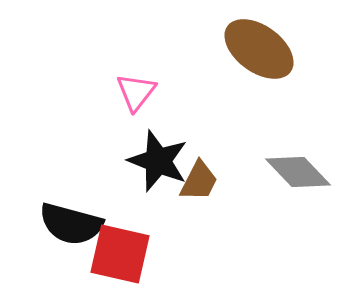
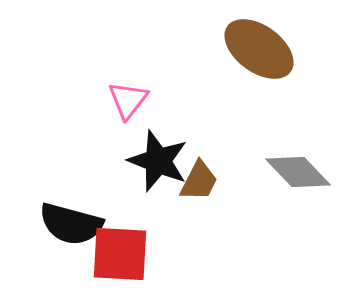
pink triangle: moved 8 px left, 8 px down
red square: rotated 10 degrees counterclockwise
